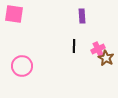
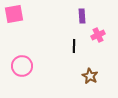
pink square: rotated 18 degrees counterclockwise
pink cross: moved 14 px up
brown star: moved 16 px left, 18 px down
